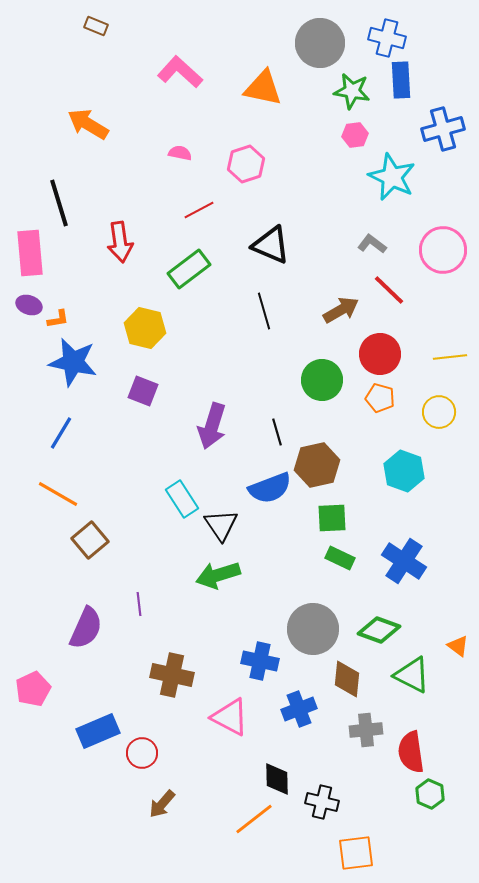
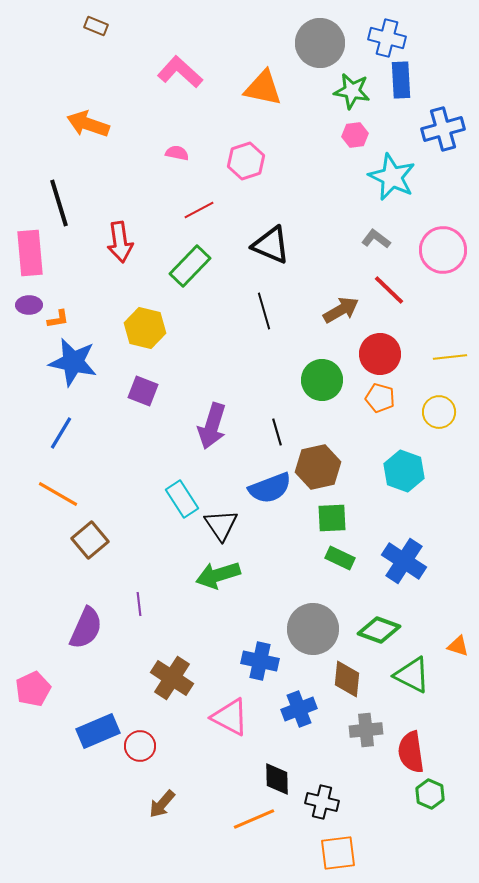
orange arrow at (88, 124): rotated 12 degrees counterclockwise
pink semicircle at (180, 153): moved 3 px left
pink hexagon at (246, 164): moved 3 px up
gray L-shape at (372, 244): moved 4 px right, 5 px up
green rectangle at (189, 269): moved 1 px right, 3 px up; rotated 9 degrees counterclockwise
purple ellipse at (29, 305): rotated 20 degrees counterclockwise
brown hexagon at (317, 465): moved 1 px right, 2 px down
orange triangle at (458, 646): rotated 20 degrees counterclockwise
brown cross at (172, 675): moved 3 px down; rotated 21 degrees clockwise
red circle at (142, 753): moved 2 px left, 7 px up
orange line at (254, 819): rotated 15 degrees clockwise
orange square at (356, 853): moved 18 px left
